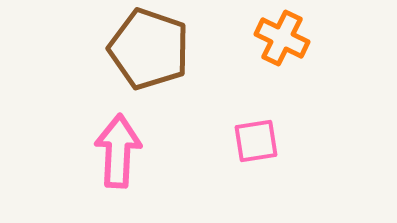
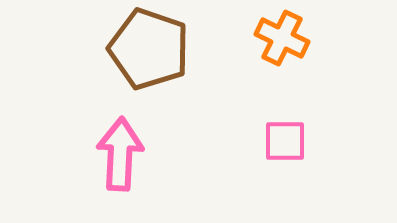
pink square: moved 29 px right; rotated 9 degrees clockwise
pink arrow: moved 2 px right, 3 px down
